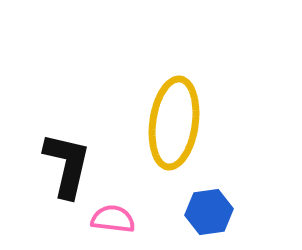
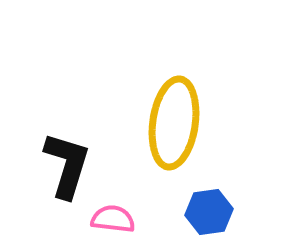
black L-shape: rotated 4 degrees clockwise
